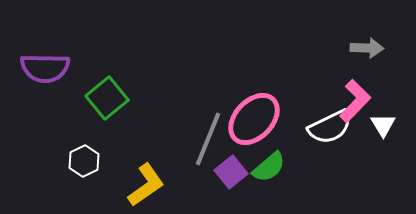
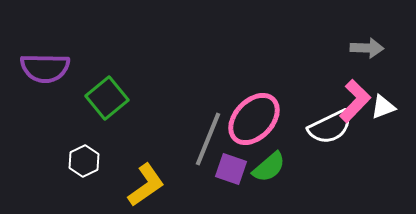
white triangle: moved 18 px up; rotated 40 degrees clockwise
purple square: moved 3 px up; rotated 32 degrees counterclockwise
